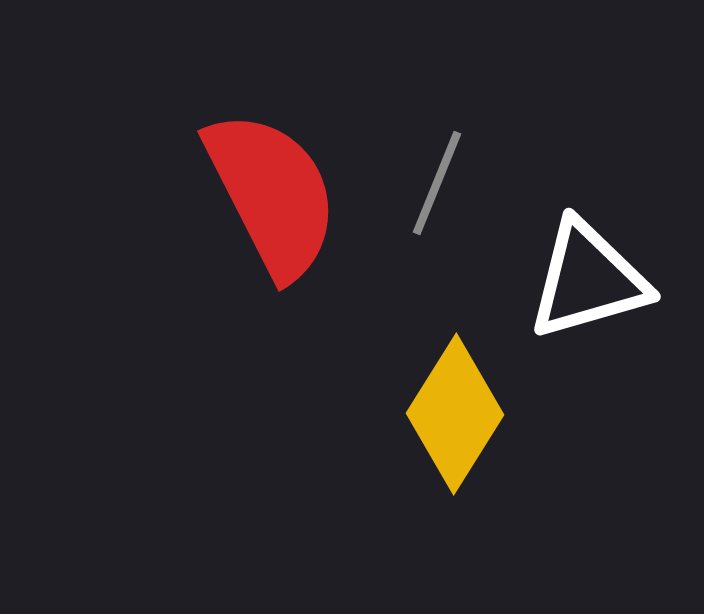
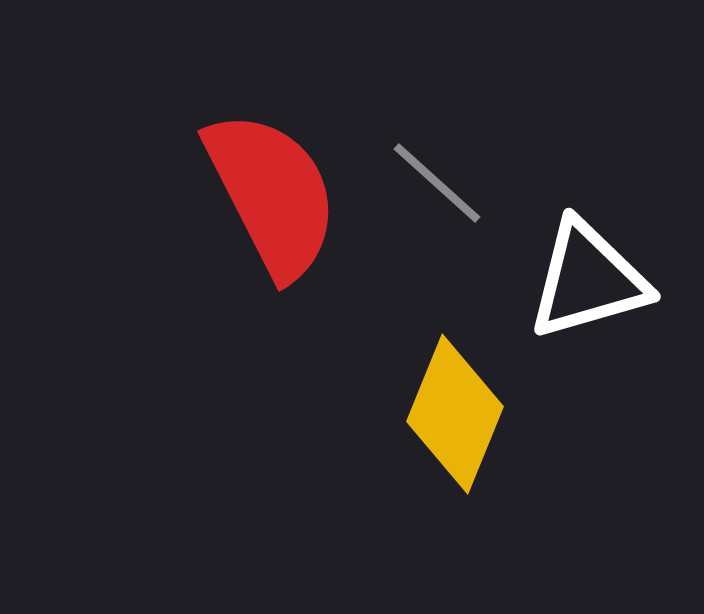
gray line: rotated 70 degrees counterclockwise
yellow diamond: rotated 10 degrees counterclockwise
